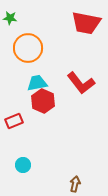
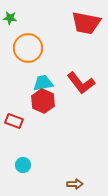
cyan trapezoid: moved 6 px right
red rectangle: rotated 42 degrees clockwise
brown arrow: rotated 77 degrees clockwise
